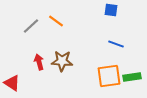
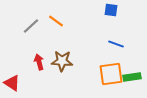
orange square: moved 2 px right, 2 px up
